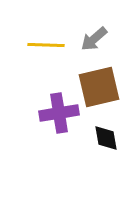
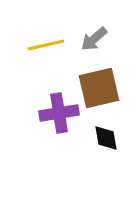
yellow line: rotated 15 degrees counterclockwise
brown square: moved 1 px down
